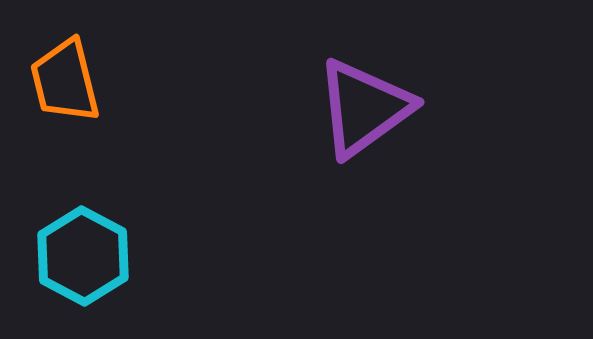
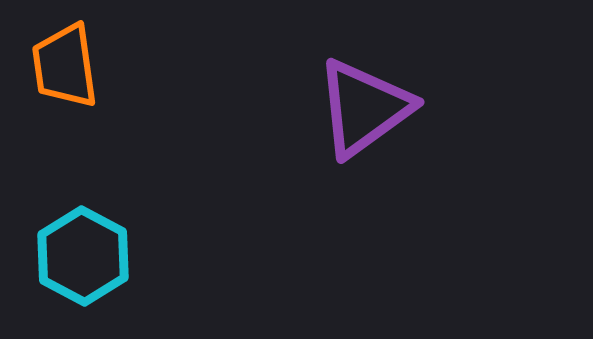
orange trapezoid: moved 15 px up; rotated 6 degrees clockwise
